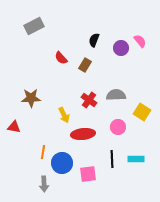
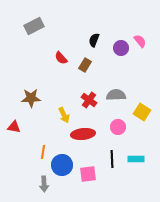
blue circle: moved 2 px down
